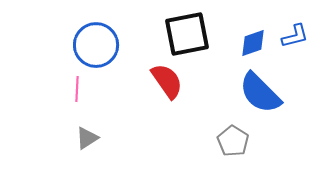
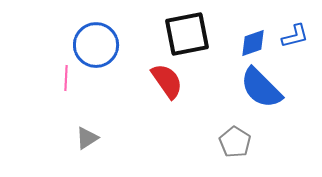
pink line: moved 11 px left, 11 px up
blue semicircle: moved 1 px right, 5 px up
gray pentagon: moved 2 px right, 1 px down
